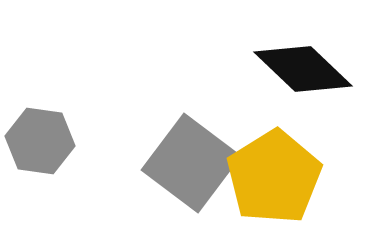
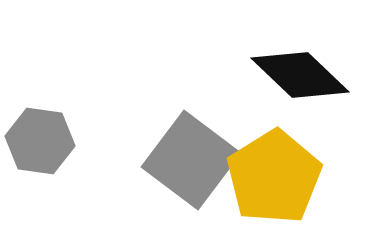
black diamond: moved 3 px left, 6 px down
gray square: moved 3 px up
